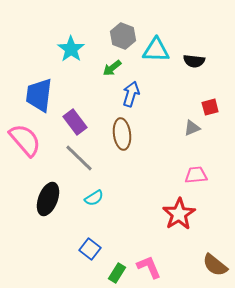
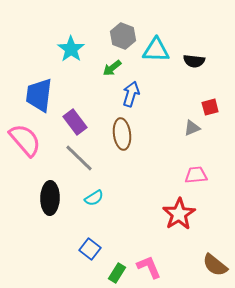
black ellipse: moved 2 px right, 1 px up; rotated 20 degrees counterclockwise
